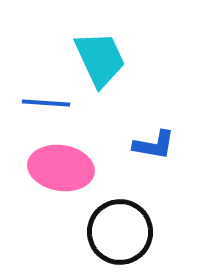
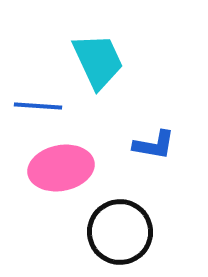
cyan trapezoid: moved 2 px left, 2 px down
blue line: moved 8 px left, 3 px down
pink ellipse: rotated 20 degrees counterclockwise
